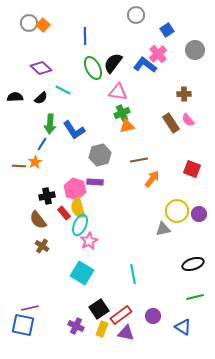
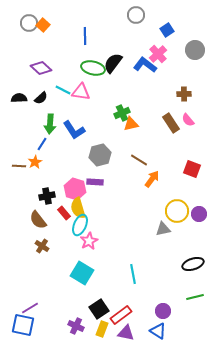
green ellipse at (93, 68): rotated 50 degrees counterclockwise
pink triangle at (118, 92): moved 37 px left
black semicircle at (15, 97): moved 4 px right, 1 px down
orange triangle at (127, 126): moved 4 px right, 2 px up
brown line at (139, 160): rotated 42 degrees clockwise
purple line at (30, 308): rotated 18 degrees counterclockwise
purple circle at (153, 316): moved 10 px right, 5 px up
blue triangle at (183, 327): moved 25 px left, 4 px down
